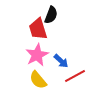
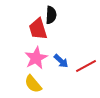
black semicircle: rotated 18 degrees counterclockwise
pink star: moved 1 px left, 3 px down
red line: moved 11 px right, 10 px up
yellow semicircle: moved 5 px left, 4 px down
